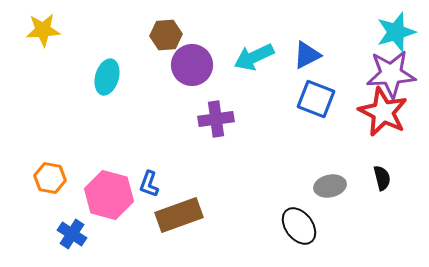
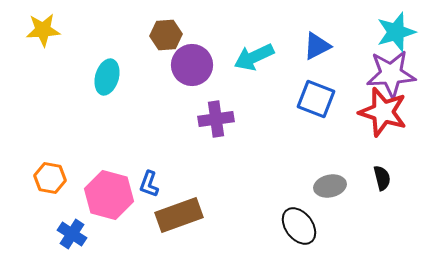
blue triangle: moved 10 px right, 9 px up
red star: rotated 9 degrees counterclockwise
